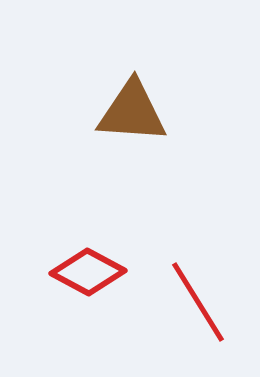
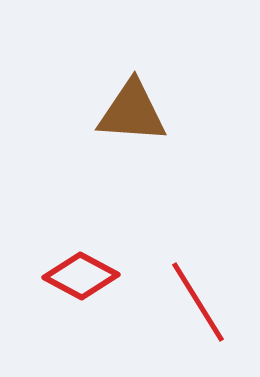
red diamond: moved 7 px left, 4 px down
